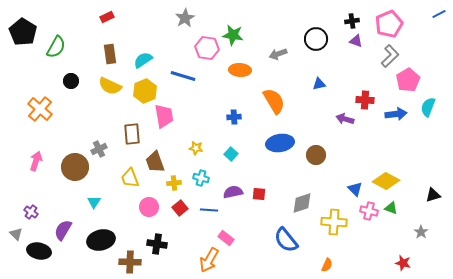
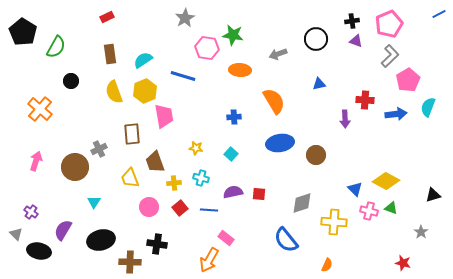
yellow semicircle at (110, 86): moved 4 px right, 6 px down; rotated 45 degrees clockwise
purple arrow at (345, 119): rotated 108 degrees counterclockwise
